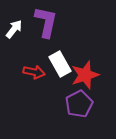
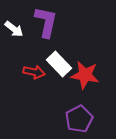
white arrow: rotated 90 degrees clockwise
white rectangle: moved 1 px left; rotated 15 degrees counterclockwise
red star: rotated 28 degrees clockwise
purple pentagon: moved 15 px down
